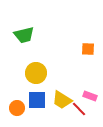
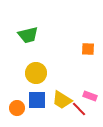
green trapezoid: moved 4 px right
